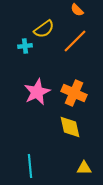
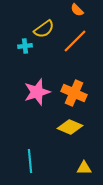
pink star: rotated 8 degrees clockwise
yellow diamond: rotated 55 degrees counterclockwise
cyan line: moved 5 px up
